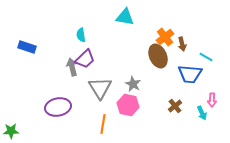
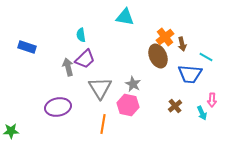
gray arrow: moved 4 px left
